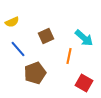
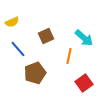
red square: rotated 24 degrees clockwise
